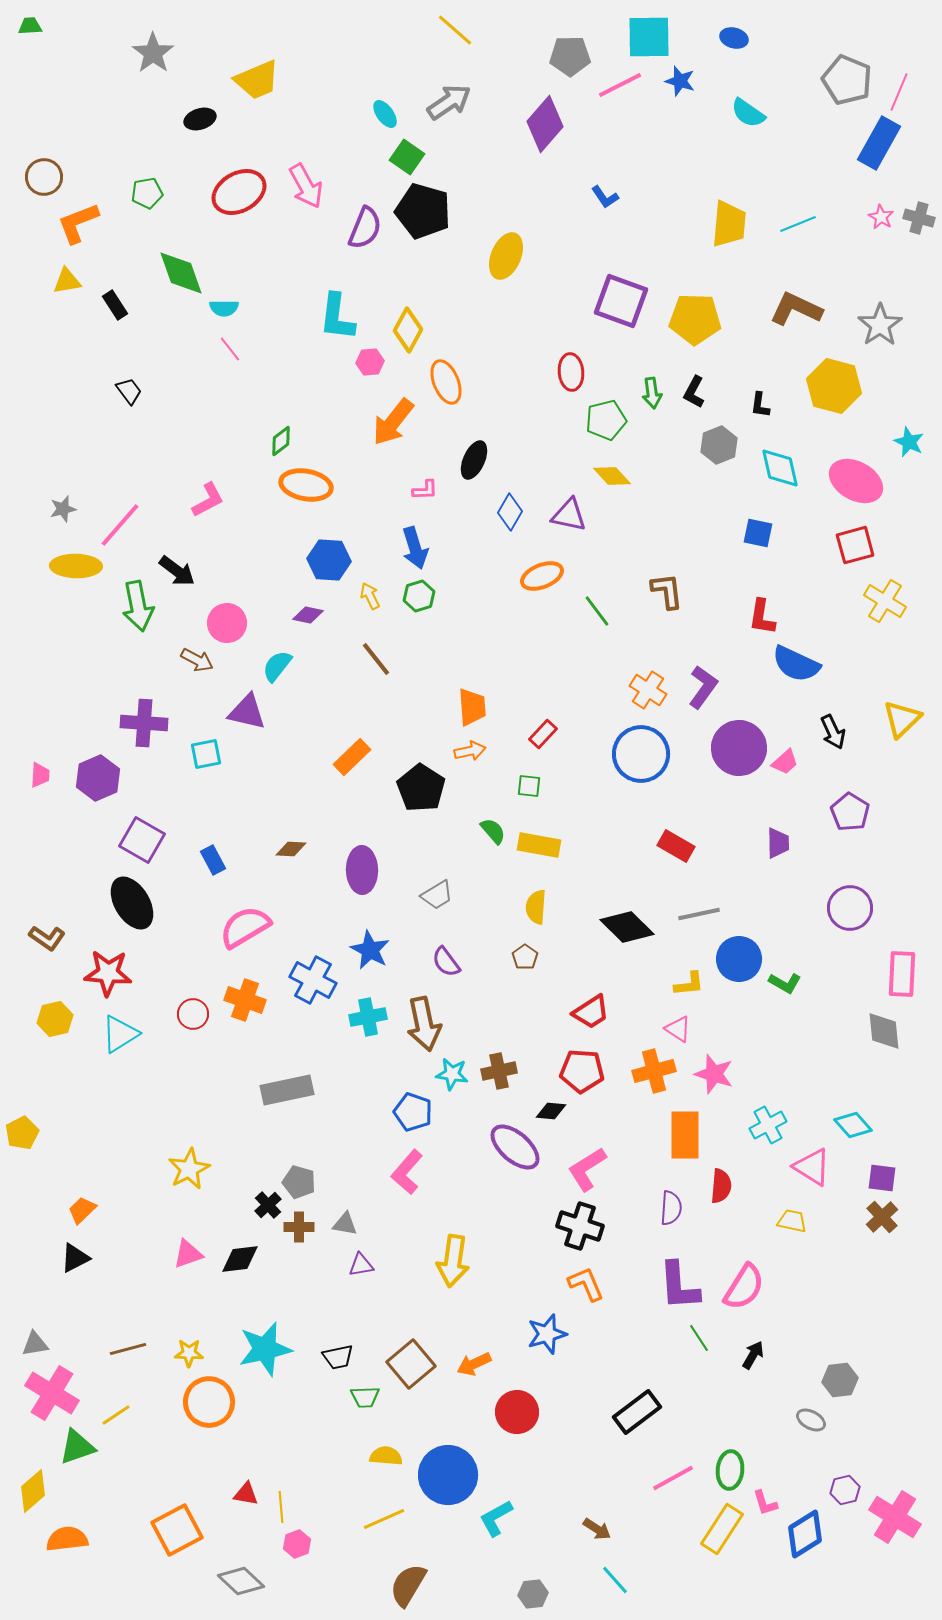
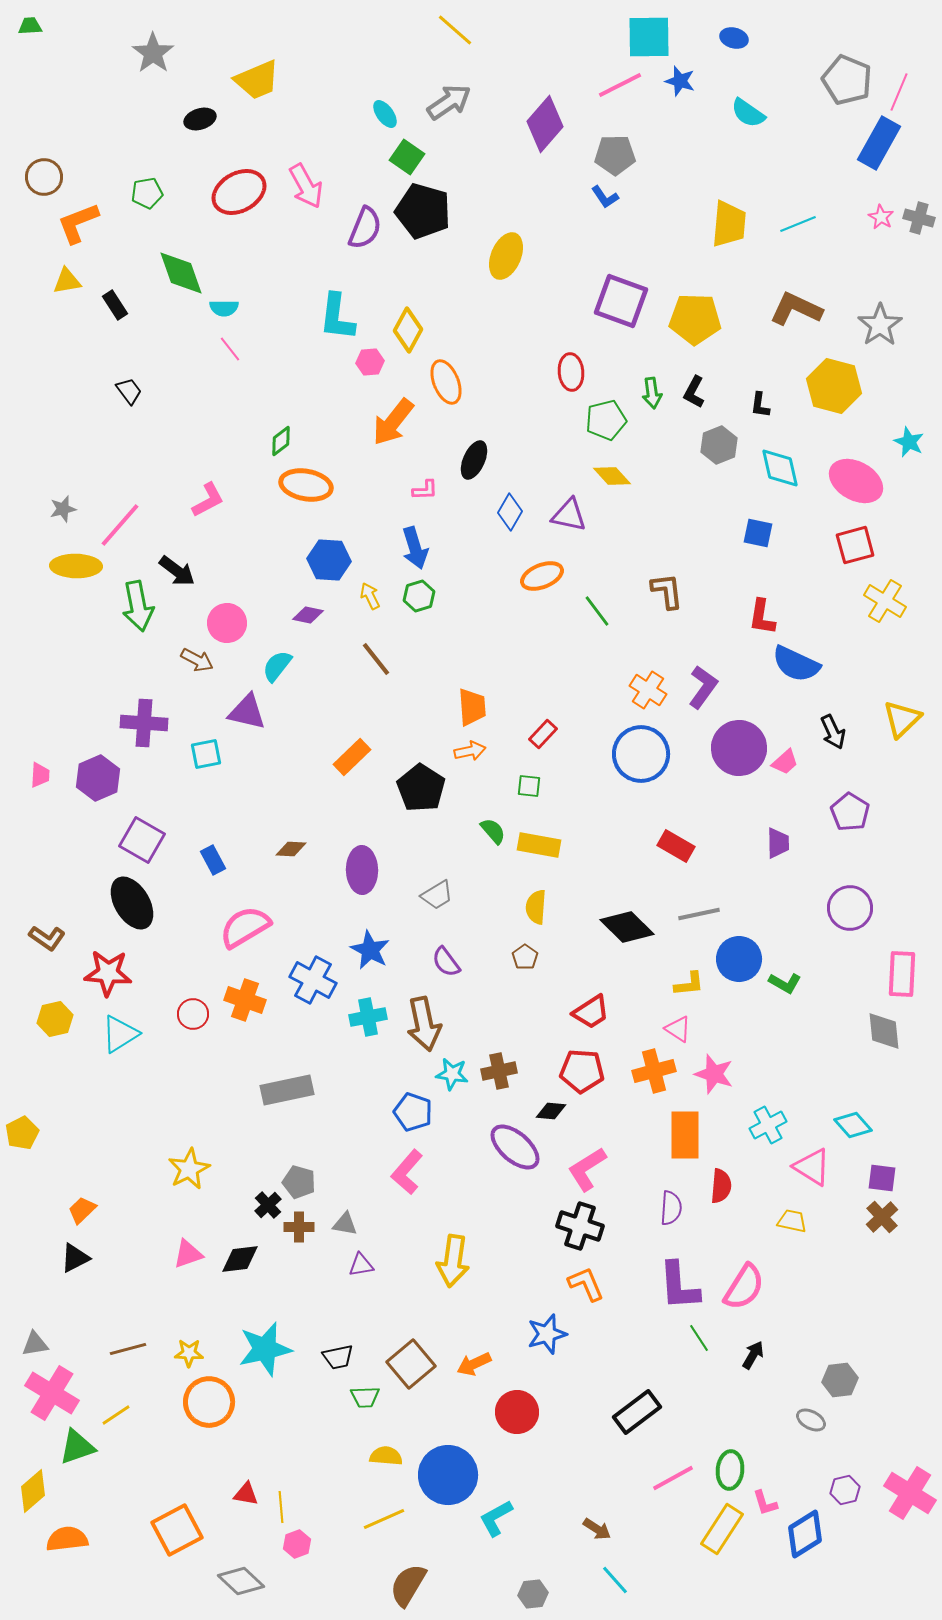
gray pentagon at (570, 56): moved 45 px right, 99 px down
pink cross at (895, 1517): moved 15 px right, 24 px up
